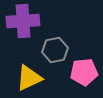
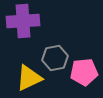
gray hexagon: moved 8 px down
